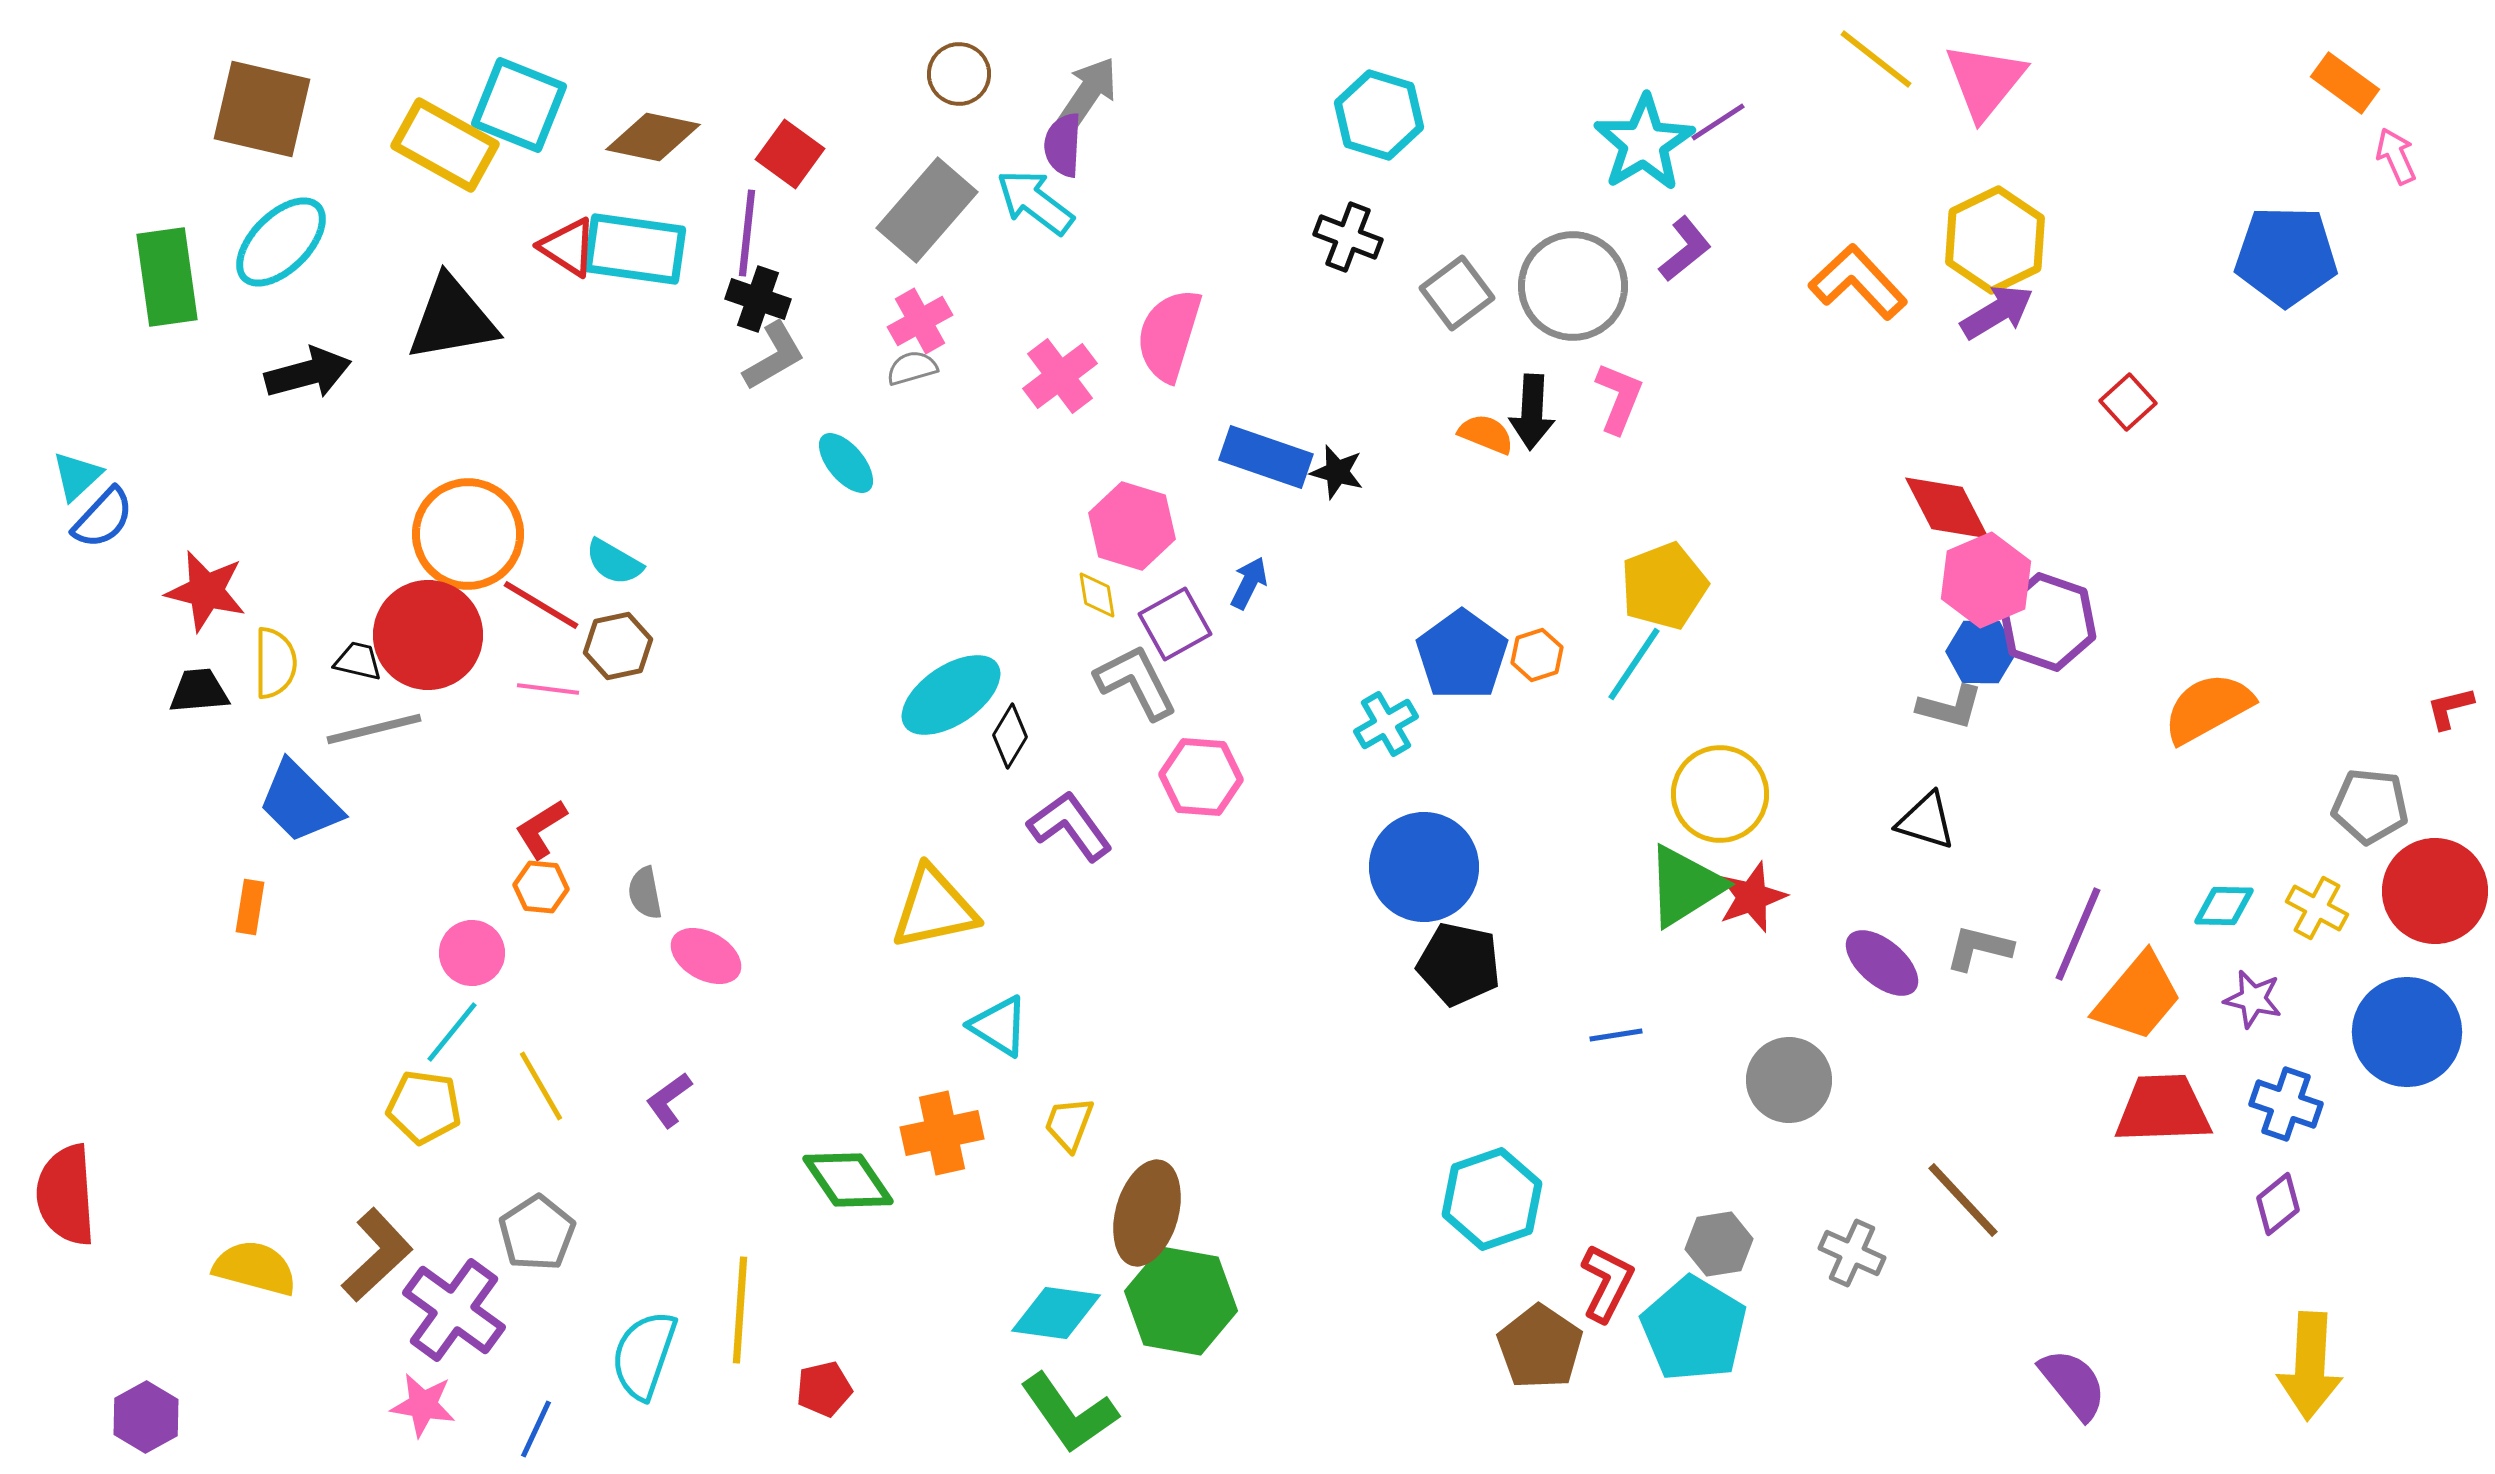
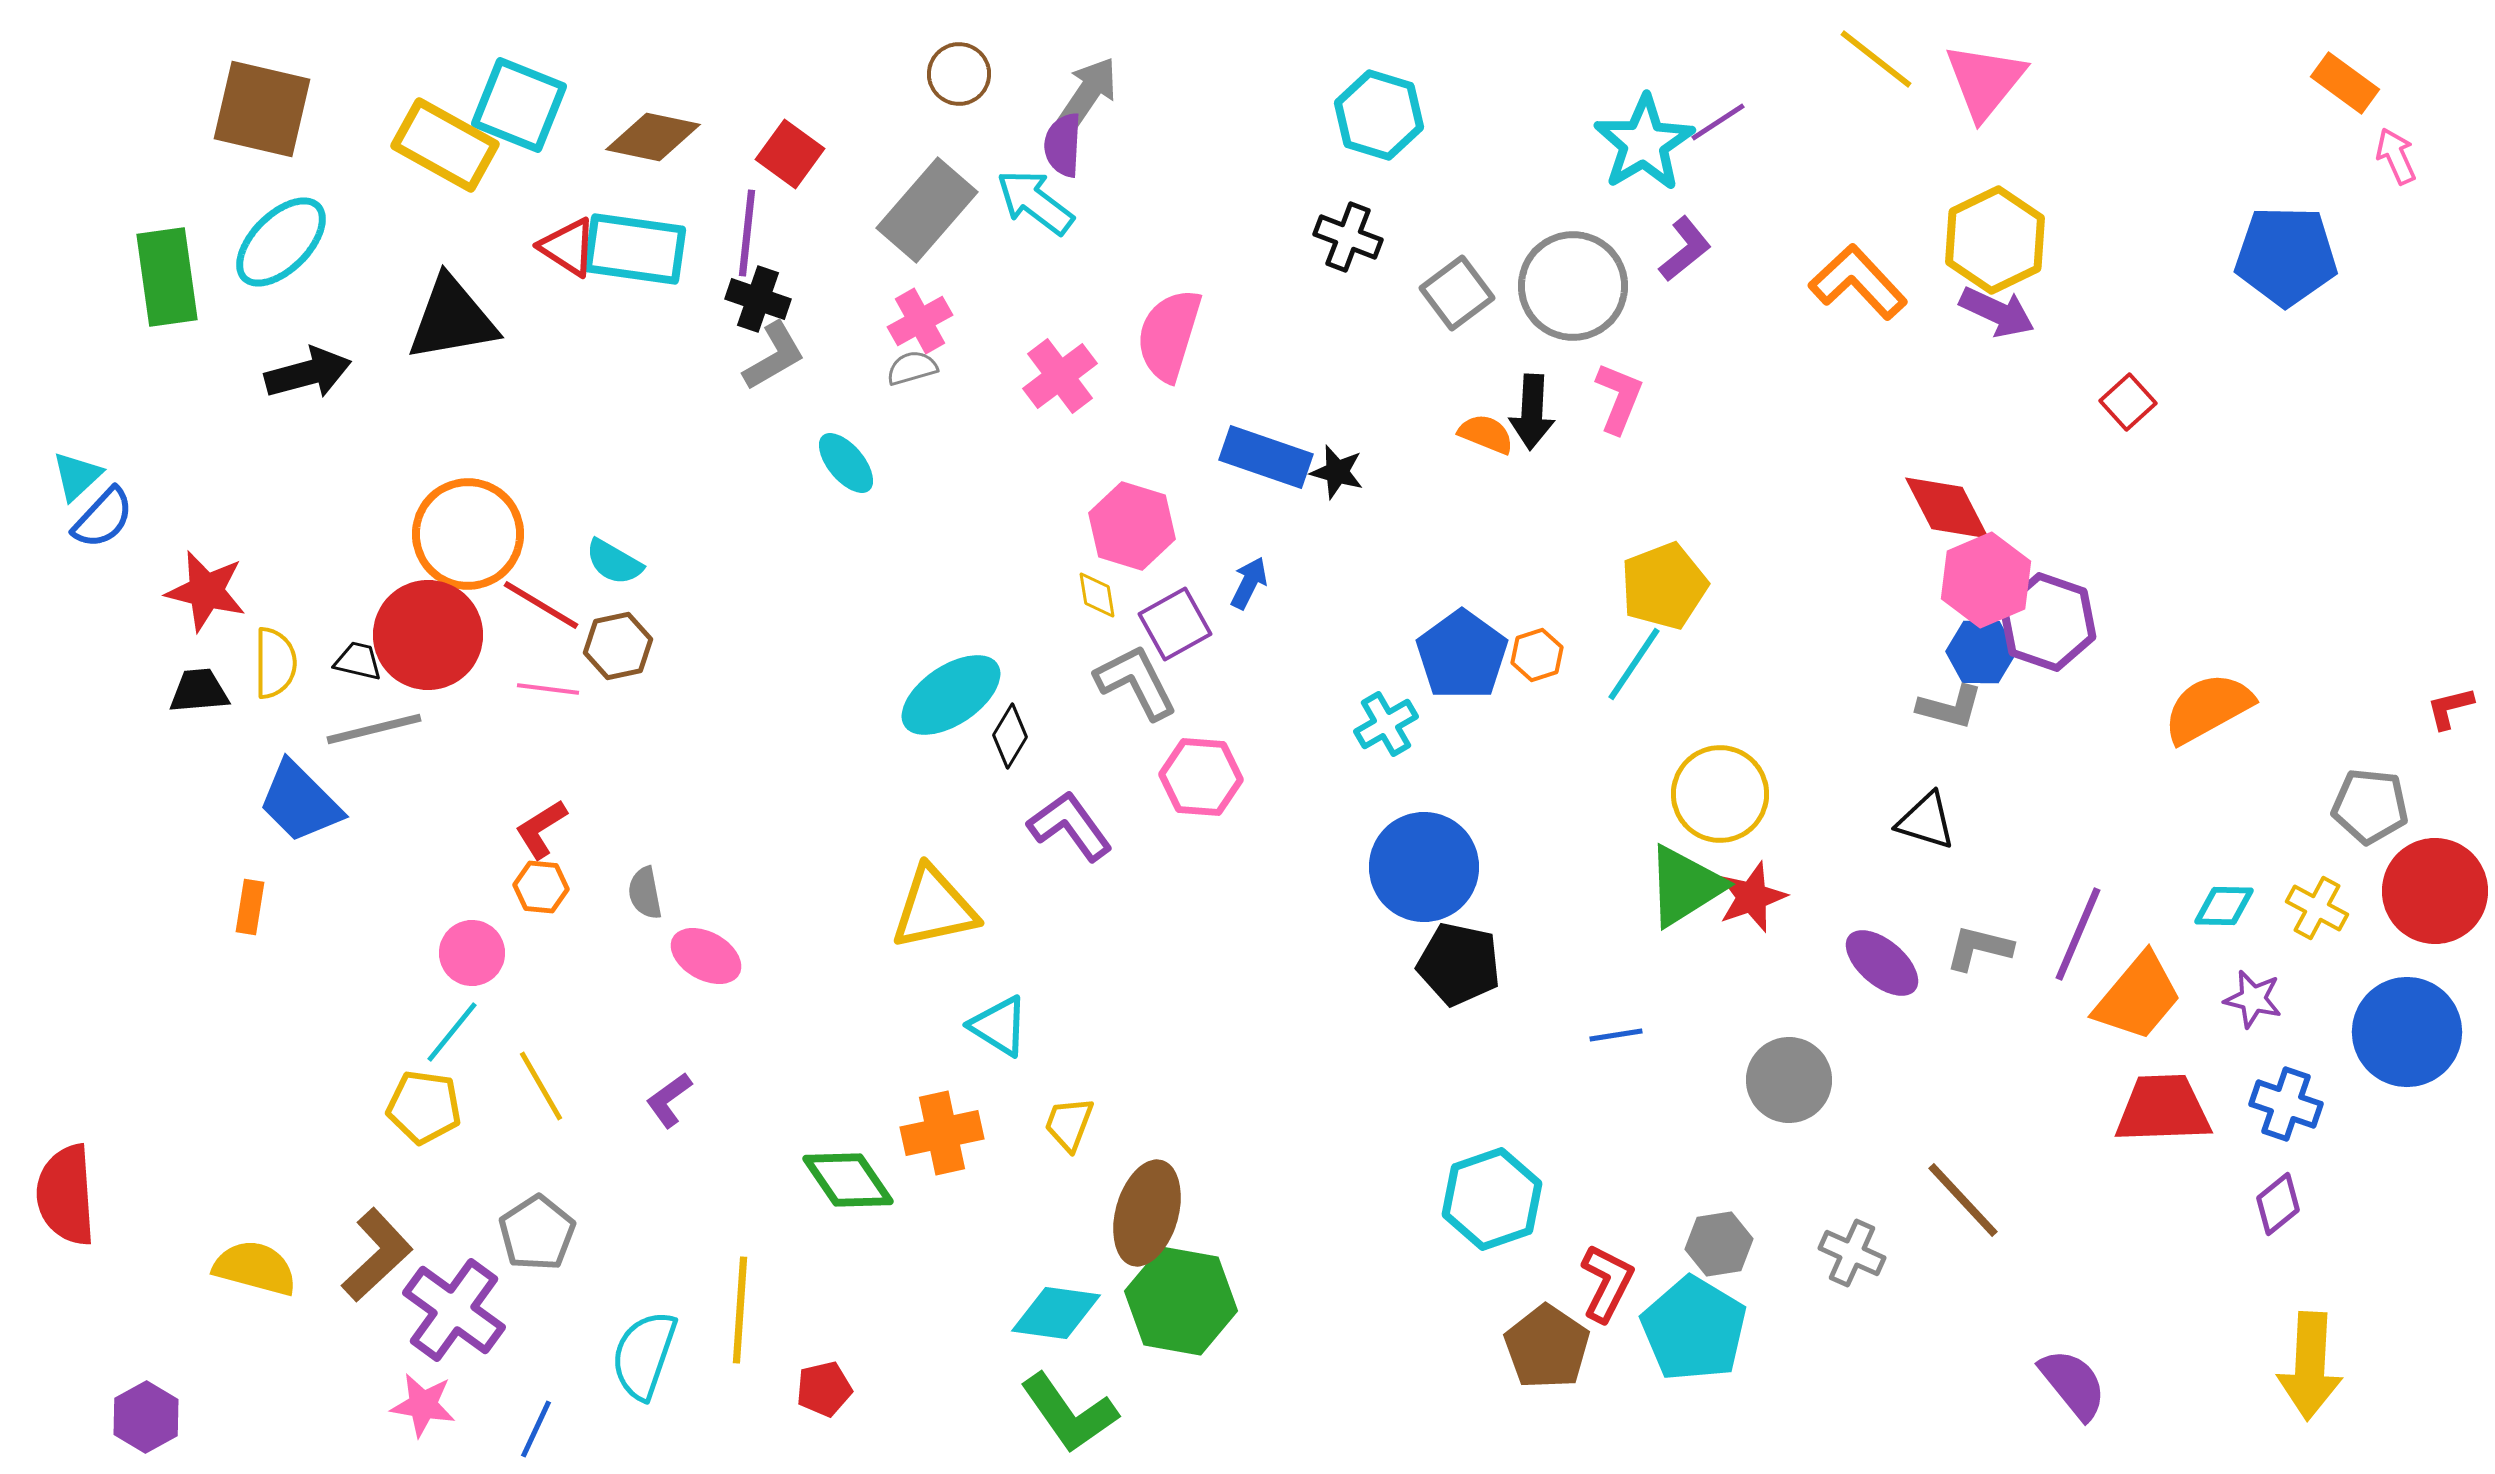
purple arrow at (1997, 312): rotated 56 degrees clockwise
brown pentagon at (1540, 1347): moved 7 px right
